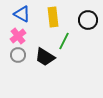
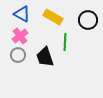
yellow rectangle: rotated 54 degrees counterclockwise
pink cross: moved 2 px right
green line: moved 1 px right, 1 px down; rotated 24 degrees counterclockwise
black trapezoid: rotated 40 degrees clockwise
